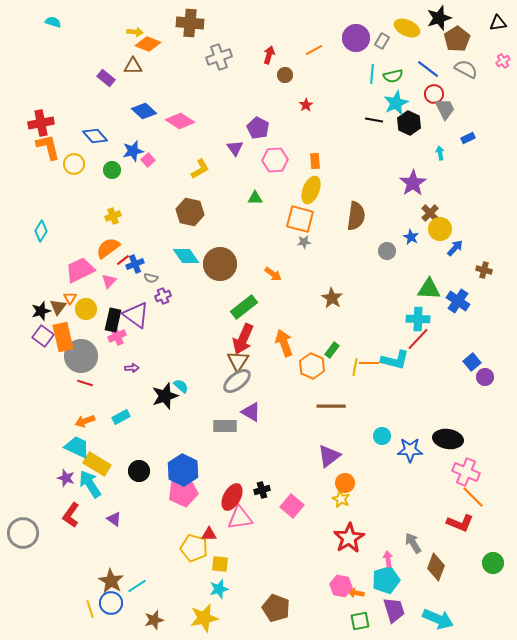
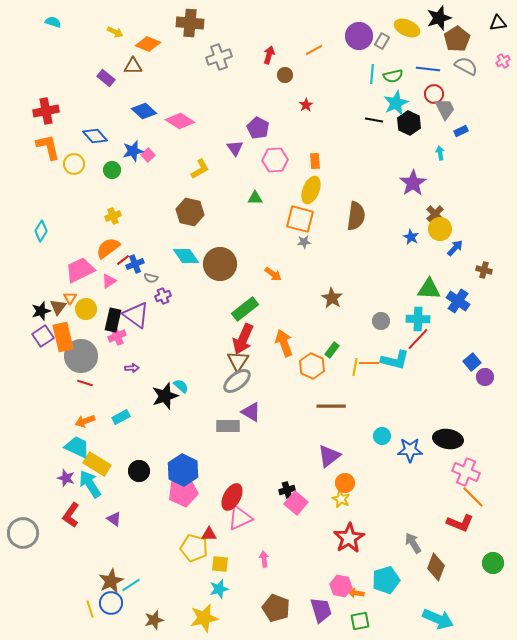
yellow arrow at (135, 32): moved 20 px left; rotated 21 degrees clockwise
purple circle at (356, 38): moved 3 px right, 2 px up
blue line at (428, 69): rotated 30 degrees counterclockwise
gray semicircle at (466, 69): moved 3 px up
red cross at (41, 123): moved 5 px right, 12 px up
blue rectangle at (468, 138): moved 7 px left, 7 px up
pink square at (148, 160): moved 5 px up
brown cross at (430, 213): moved 5 px right, 1 px down
gray circle at (387, 251): moved 6 px left, 70 px down
pink triangle at (109, 281): rotated 14 degrees clockwise
green rectangle at (244, 307): moved 1 px right, 2 px down
purple square at (43, 336): rotated 20 degrees clockwise
gray rectangle at (225, 426): moved 3 px right
black cross at (262, 490): moved 25 px right
pink square at (292, 506): moved 4 px right, 3 px up
pink triangle at (240, 518): rotated 16 degrees counterclockwise
pink arrow at (388, 559): moved 124 px left
brown star at (111, 581): rotated 15 degrees clockwise
cyan line at (137, 586): moved 6 px left, 1 px up
purple trapezoid at (394, 610): moved 73 px left
